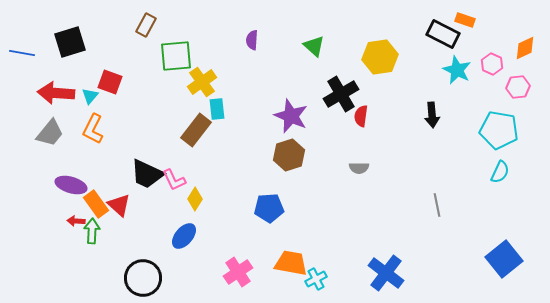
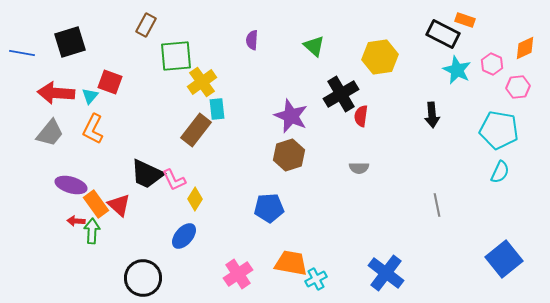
pink cross at (238, 272): moved 2 px down
